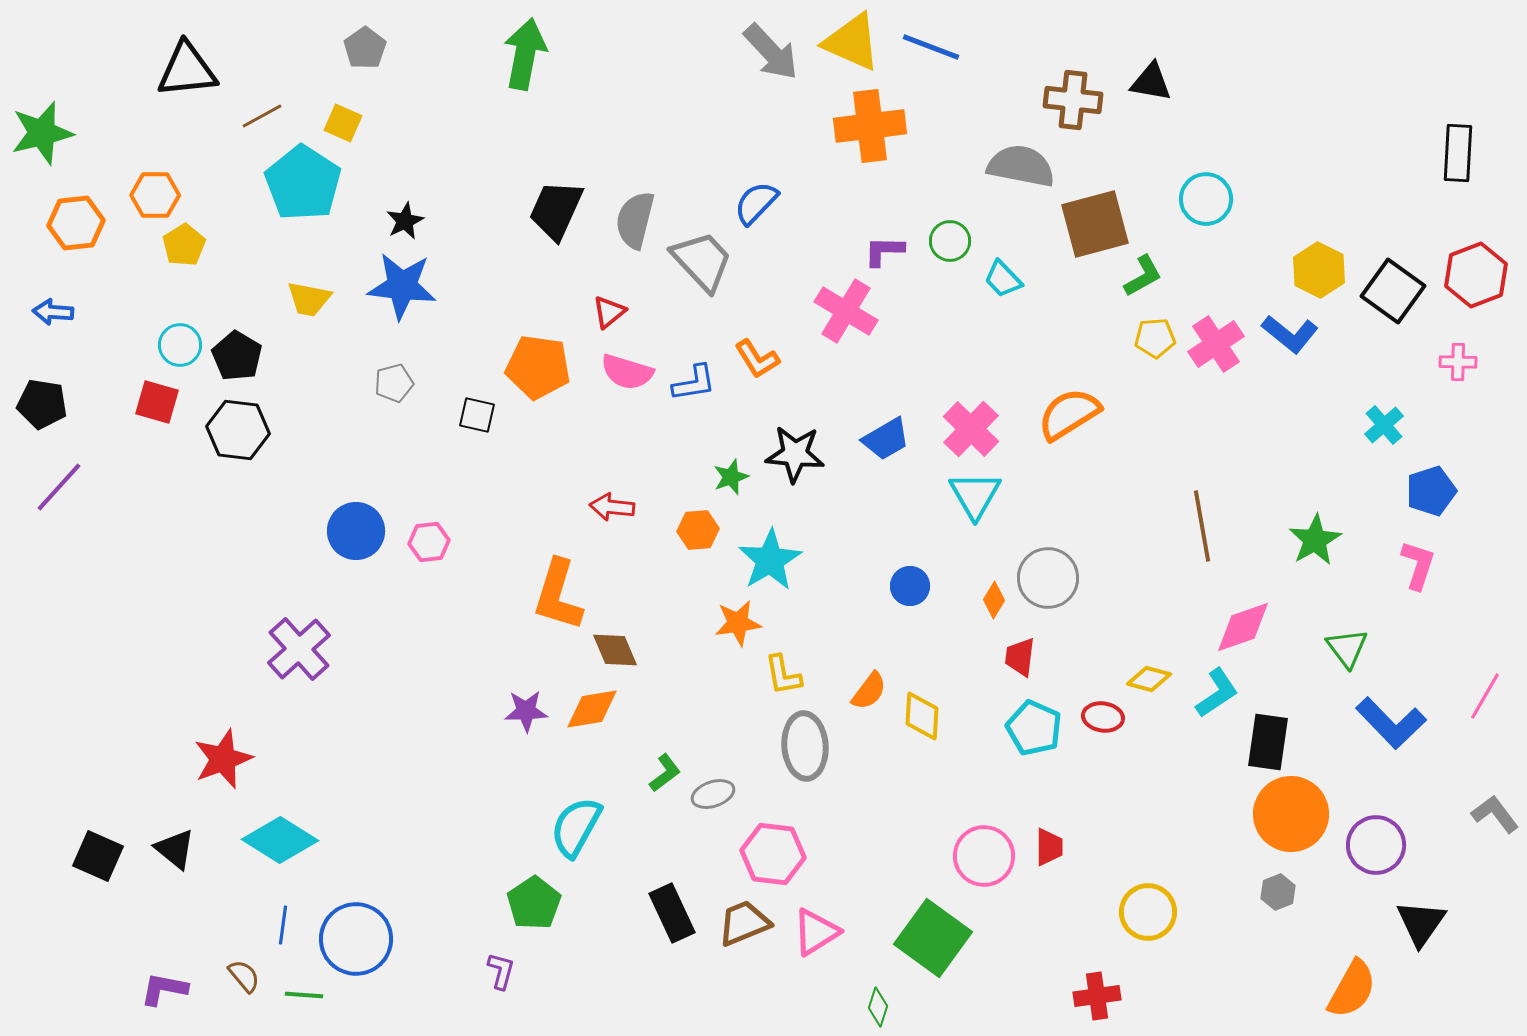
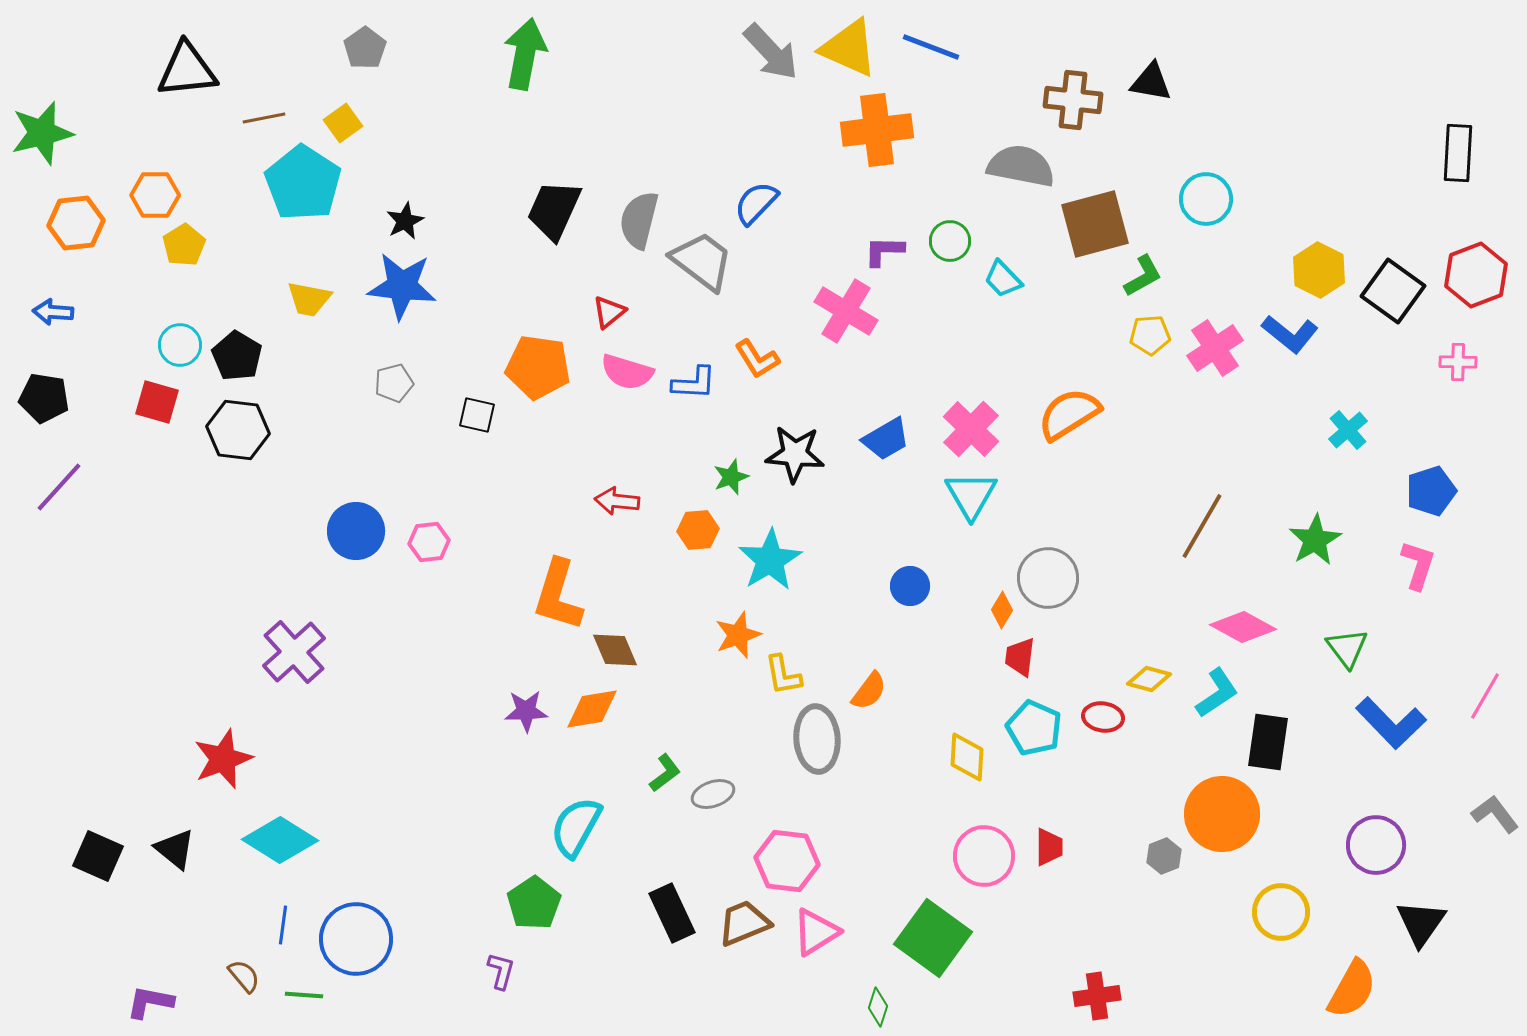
yellow triangle at (852, 42): moved 3 px left, 6 px down
brown line at (262, 116): moved 2 px right, 2 px down; rotated 18 degrees clockwise
yellow square at (343, 123): rotated 30 degrees clockwise
orange cross at (870, 126): moved 7 px right, 4 px down
black trapezoid at (556, 210): moved 2 px left
gray semicircle at (635, 220): moved 4 px right
gray trapezoid at (702, 261): rotated 10 degrees counterclockwise
yellow pentagon at (1155, 338): moved 5 px left, 3 px up
pink cross at (1216, 344): moved 1 px left, 4 px down
blue L-shape at (694, 383): rotated 12 degrees clockwise
black pentagon at (42, 404): moved 2 px right, 6 px up
cyan cross at (1384, 425): moved 36 px left, 5 px down
cyan triangle at (975, 495): moved 4 px left
red arrow at (612, 507): moved 5 px right, 6 px up
brown line at (1202, 526): rotated 40 degrees clockwise
orange diamond at (994, 600): moved 8 px right, 10 px down
orange star at (738, 623): moved 12 px down; rotated 12 degrees counterclockwise
pink diamond at (1243, 627): rotated 48 degrees clockwise
purple cross at (299, 649): moved 5 px left, 3 px down
yellow diamond at (922, 716): moved 45 px right, 41 px down
gray ellipse at (805, 746): moved 12 px right, 7 px up
orange circle at (1291, 814): moved 69 px left
pink hexagon at (773, 854): moved 14 px right, 7 px down
gray hexagon at (1278, 892): moved 114 px left, 36 px up
yellow circle at (1148, 912): moved 133 px right
purple L-shape at (164, 989): moved 14 px left, 13 px down
